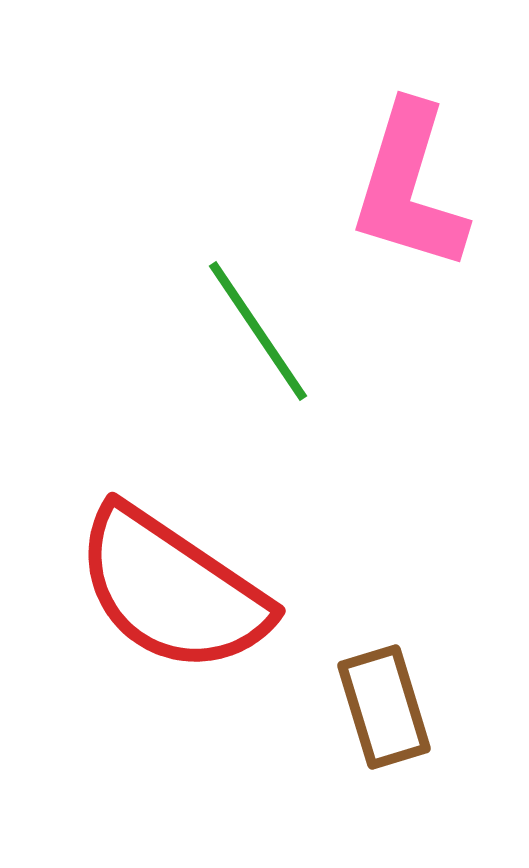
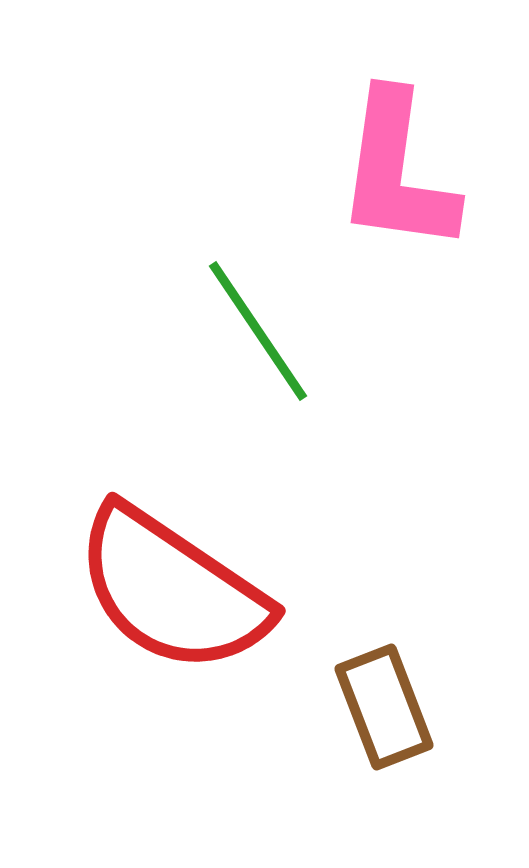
pink L-shape: moved 12 px left, 15 px up; rotated 9 degrees counterclockwise
brown rectangle: rotated 4 degrees counterclockwise
